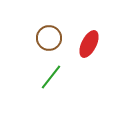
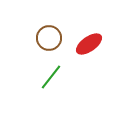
red ellipse: rotated 28 degrees clockwise
